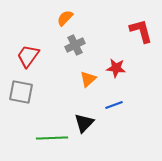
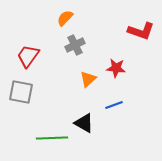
red L-shape: rotated 124 degrees clockwise
black triangle: rotated 45 degrees counterclockwise
